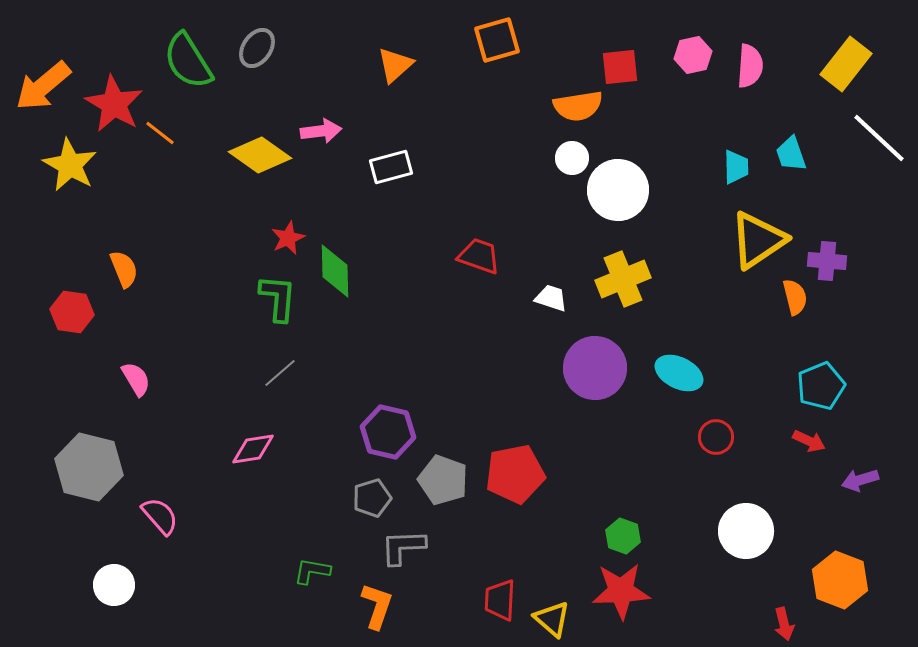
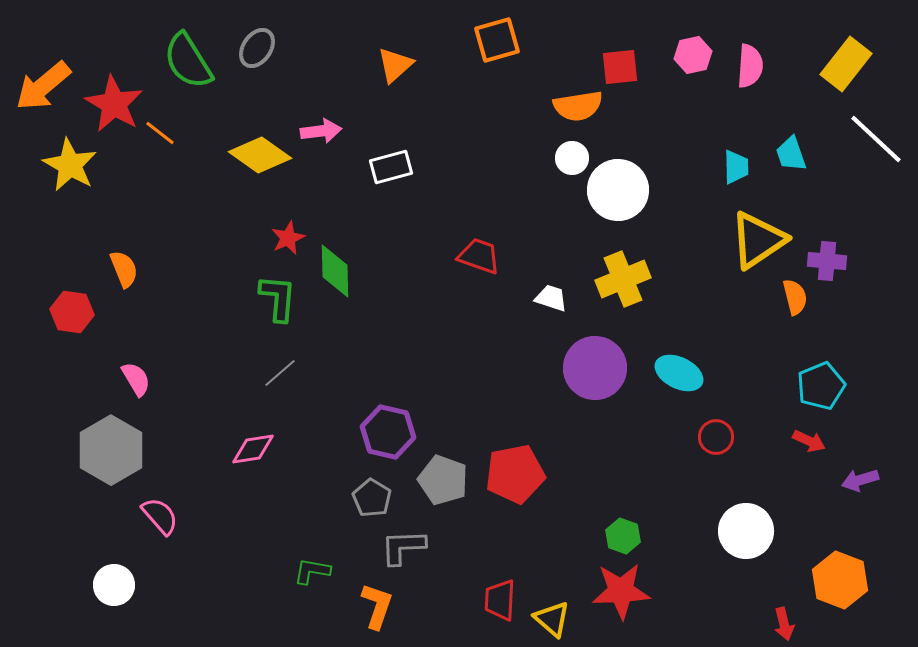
white line at (879, 138): moved 3 px left, 1 px down
gray hexagon at (89, 467): moved 22 px right, 17 px up; rotated 16 degrees clockwise
gray pentagon at (372, 498): rotated 24 degrees counterclockwise
